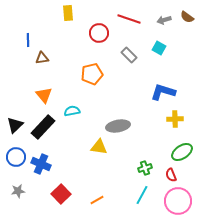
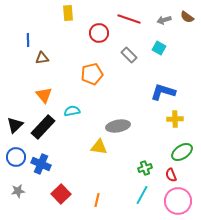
orange line: rotated 48 degrees counterclockwise
